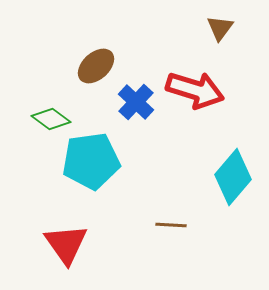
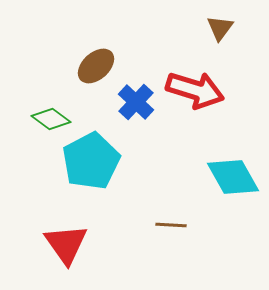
cyan pentagon: rotated 20 degrees counterclockwise
cyan diamond: rotated 70 degrees counterclockwise
